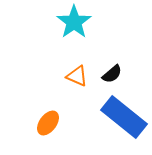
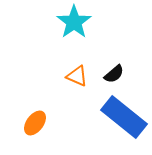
black semicircle: moved 2 px right
orange ellipse: moved 13 px left
